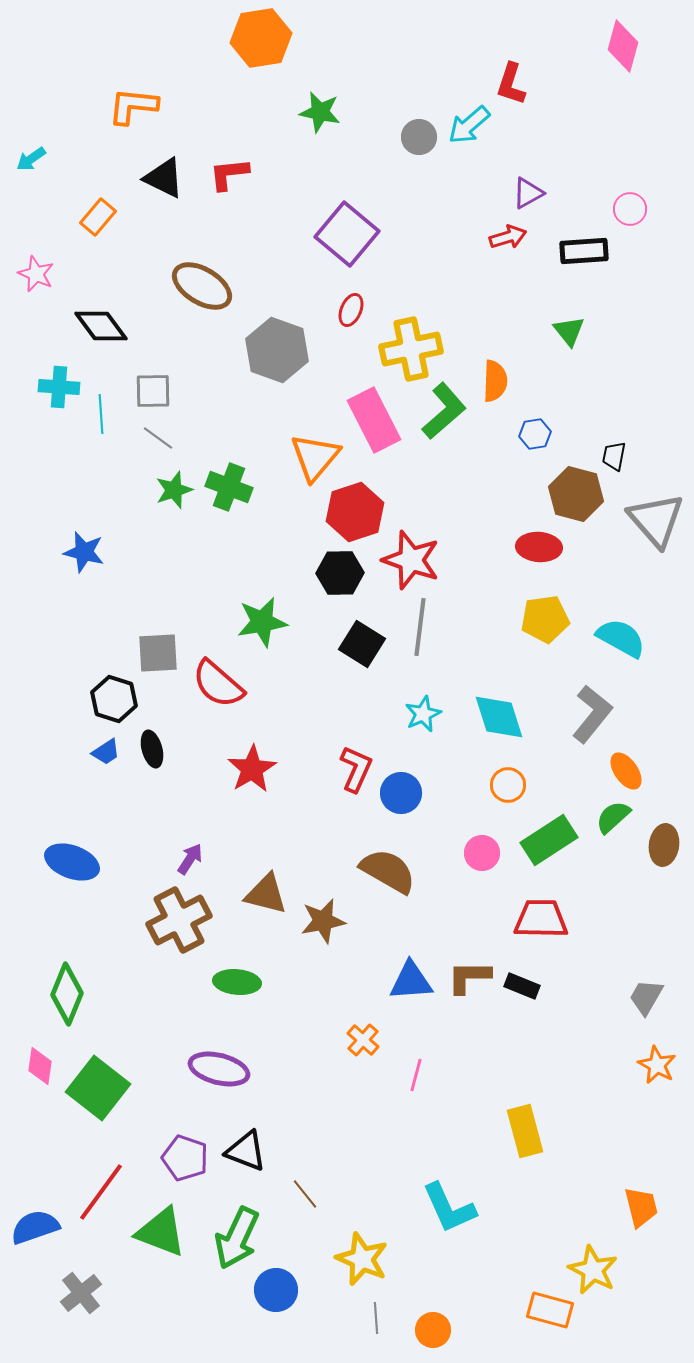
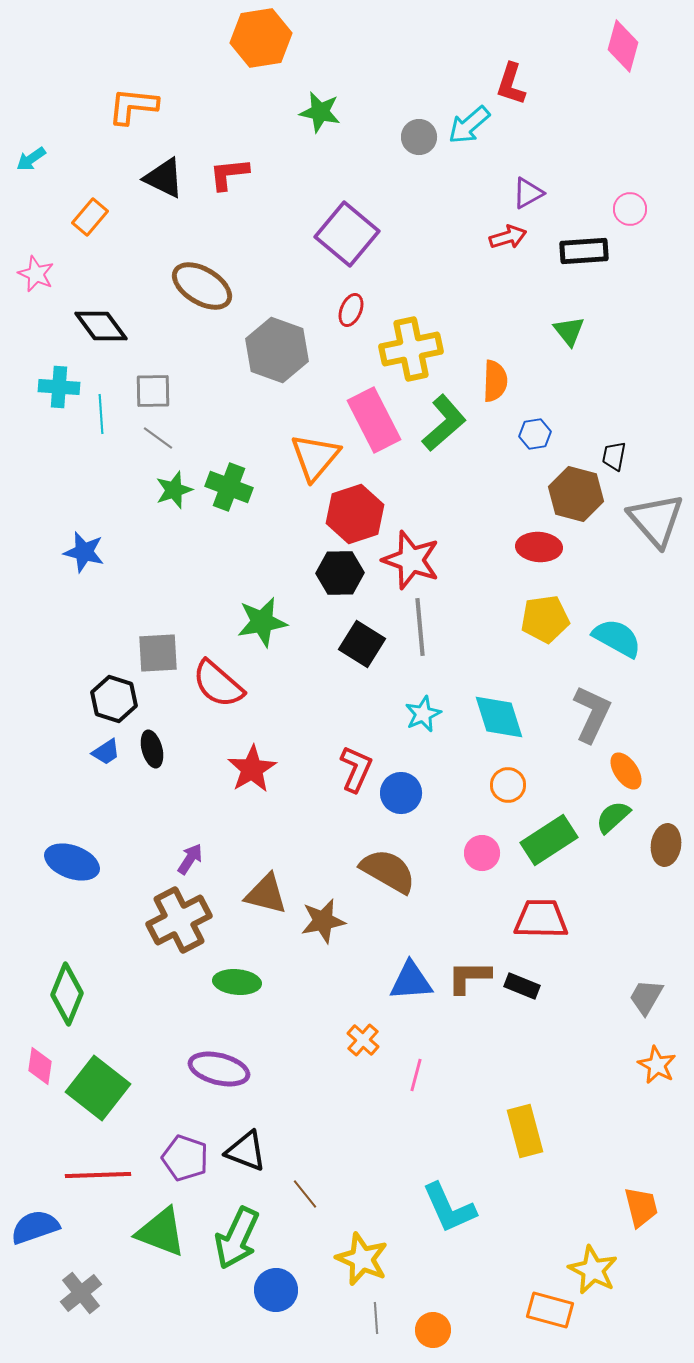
orange rectangle at (98, 217): moved 8 px left
green L-shape at (444, 411): moved 12 px down
red hexagon at (355, 512): moved 2 px down
gray line at (420, 627): rotated 12 degrees counterclockwise
cyan semicircle at (621, 638): moved 4 px left
gray L-shape at (592, 714): rotated 14 degrees counterclockwise
brown ellipse at (664, 845): moved 2 px right
red line at (101, 1192): moved 3 px left, 17 px up; rotated 52 degrees clockwise
